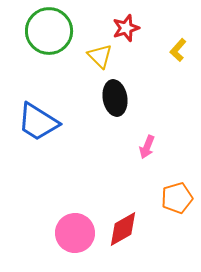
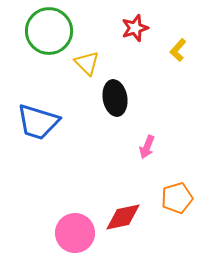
red star: moved 9 px right
yellow triangle: moved 13 px left, 7 px down
blue trapezoid: rotated 15 degrees counterclockwise
red diamond: moved 12 px up; rotated 18 degrees clockwise
